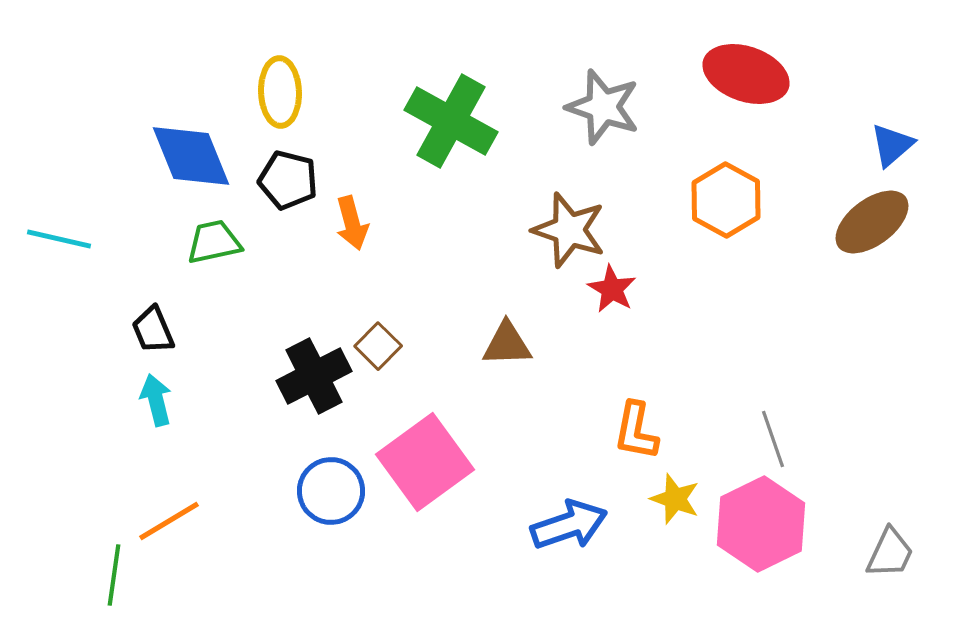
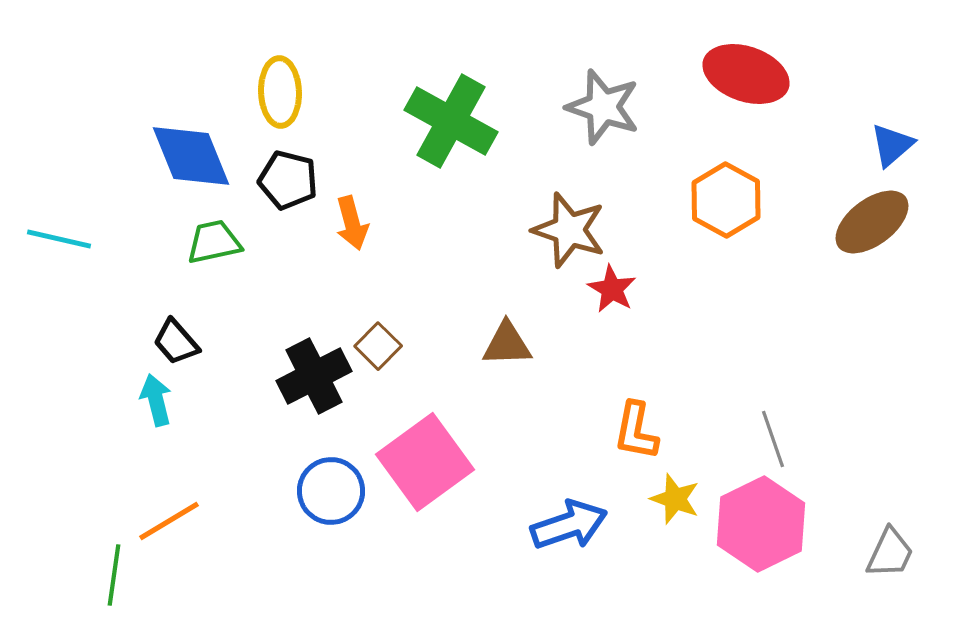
black trapezoid: moved 23 px right, 12 px down; rotated 18 degrees counterclockwise
